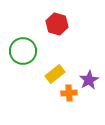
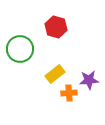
red hexagon: moved 1 px left, 3 px down
green circle: moved 3 px left, 2 px up
purple star: rotated 24 degrees clockwise
